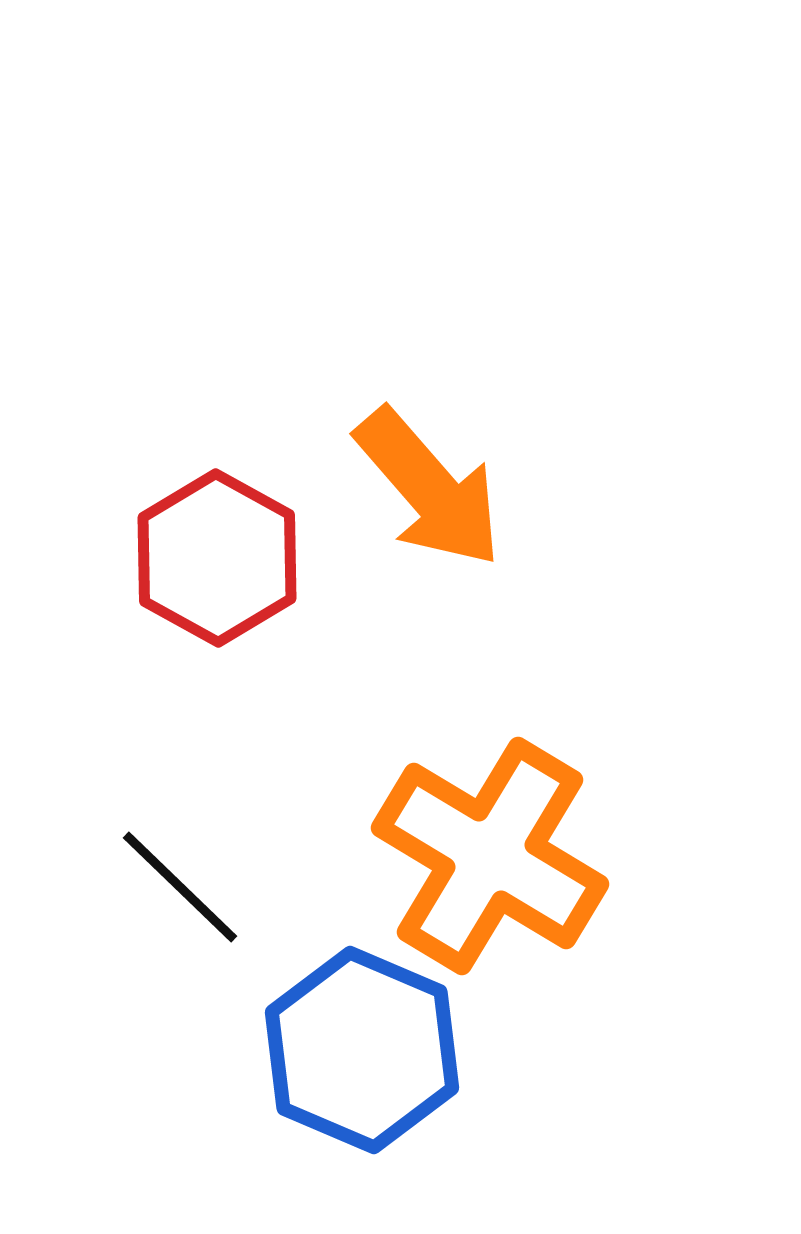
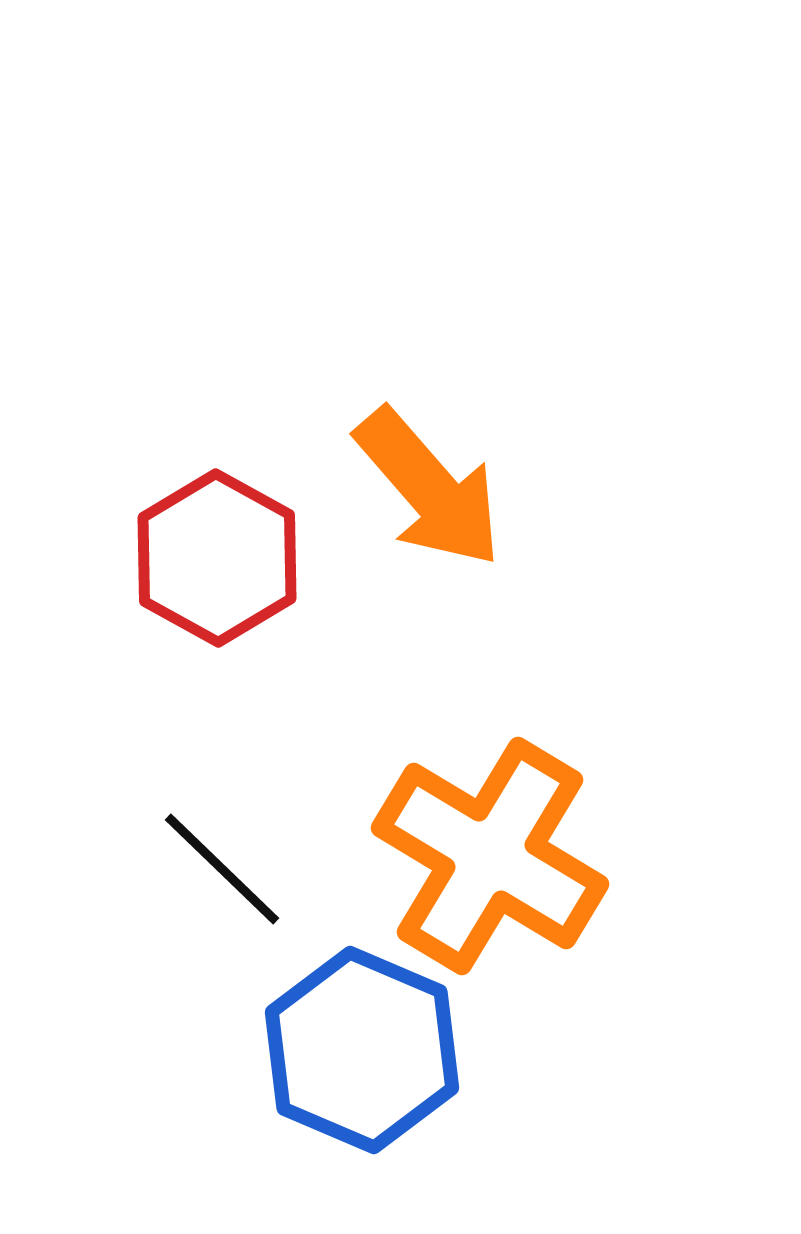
black line: moved 42 px right, 18 px up
